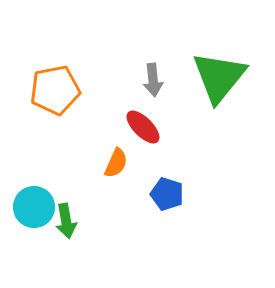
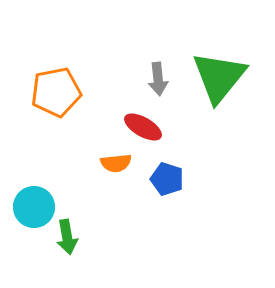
gray arrow: moved 5 px right, 1 px up
orange pentagon: moved 1 px right, 2 px down
red ellipse: rotated 15 degrees counterclockwise
orange semicircle: rotated 60 degrees clockwise
blue pentagon: moved 15 px up
green arrow: moved 1 px right, 16 px down
